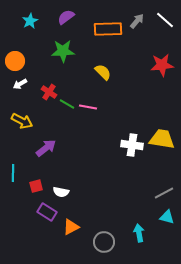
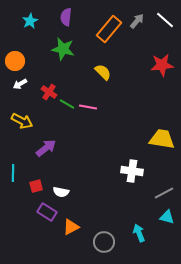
purple semicircle: rotated 48 degrees counterclockwise
orange rectangle: moved 1 px right; rotated 48 degrees counterclockwise
green star: moved 2 px up; rotated 15 degrees clockwise
white cross: moved 26 px down
cyan arrow: rotated 12 degrees counterclockwise
